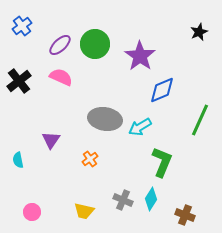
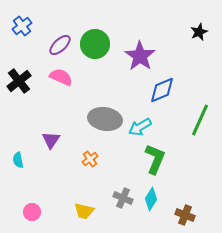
green L-shape: moved 7 px left, 3 px up
gray cross: moved 2 px up
